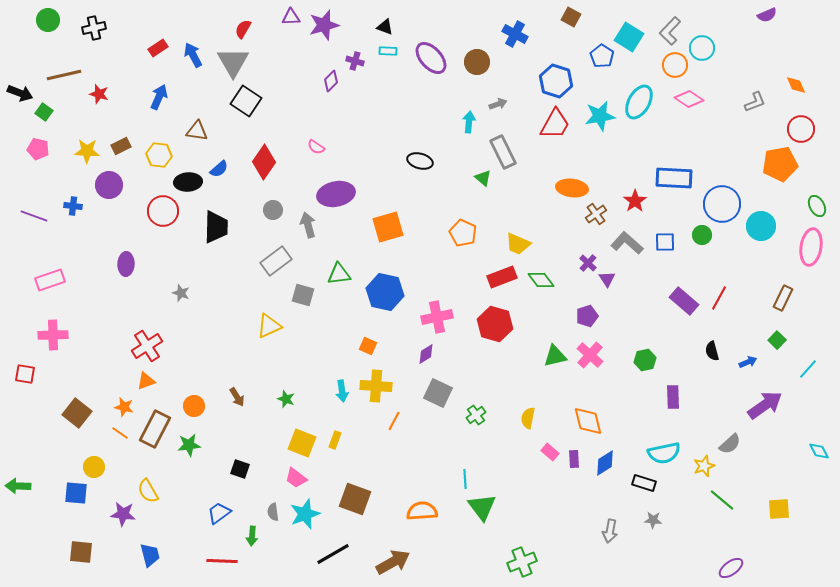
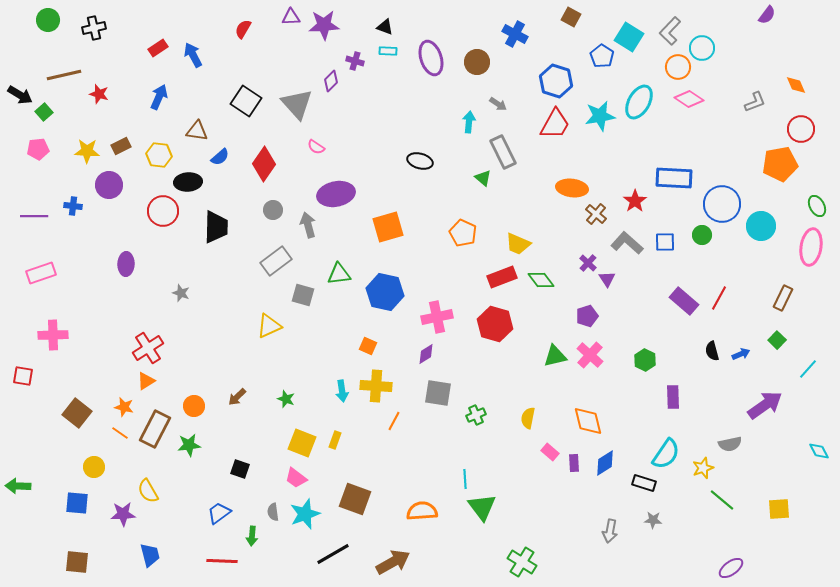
purple semicircle at (767, 15): rotated 30 degrees counterclockwise
purple star at (324, 25): rotated 12 degrees clockwise
purple ellipse at (431, 58): rotated 24 degrees clockwise
gray triangle at (233, 62): moved 64 px right, 42 px down; rotated 12 degrees counterclockwise
orange circle at (675, 65): moved 3 px right, 2 px down
black arrow at (20, 93): moved 2 px down; rotated 10 degrees clockwise
gray arrow at (498, 104): rotated 54 degrees clockwise
green square at (44, 112): rotated 12 degrees clockwise
pink pentagon at (38, 149): rotated 20 degrees counterclockwise
red diamond at (264, 162): moved 2 px down
blue semicircle at (219, 169): moved 1 px right, 12 px up
brown cross at (596, 214): rotated 15 degrees counterclockwise
purple line at (34, 216): rotated 20 degrees counterclockwise
pink rectangle at (50, 280): moved 9 px left, 7 px up
red cross at (147, 346): moved 1 px right, 2 px down
green hexagon at (645, 360): rotated 20 degrees counterclockwise
blue arrow at (748, 362): moved 7 px left, 8 px up
red square at (25, 374): moved 2 px left, 2 px down
orange triangle at (146, 381): rotated 12 degrees counterclockwise
gray square at (438, 393): rotated 16 degrees counterclockwise
brown arrow at (237, 397): rotated 78 degrees clockwise
green cross at (476, 415): rotated 12 degrees clockwise
gray semicircle at (730, 444): rotated 30 degrees clockwise
cyan semicircle at (664, 453): moved 2 px right, 1 px down; rotated 44 degrees counterclockwise
purple rectangle at (574, 459): moved 4 px down
yellow star at (704, 466): moved 1 px left, 2 px down
blue square at (76, 493): moved 1 px right, 10 px down
purple star at (123, 514): rotated 10 degrees counterclockwise
brown square at (81, 552): moved 4 px left, 10 px down
green cross at (522, 562): rotated 36 degrees counterclockwise
